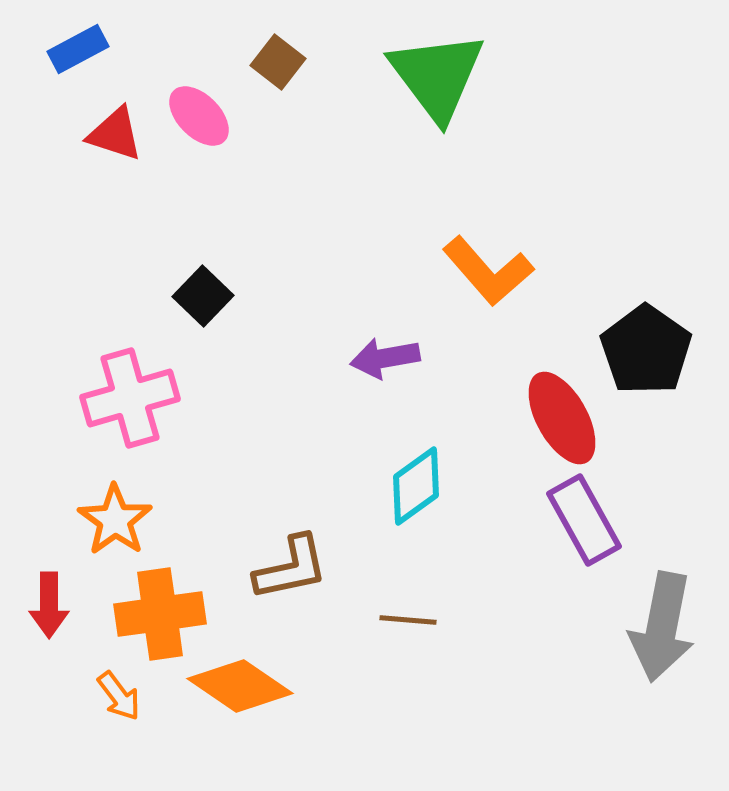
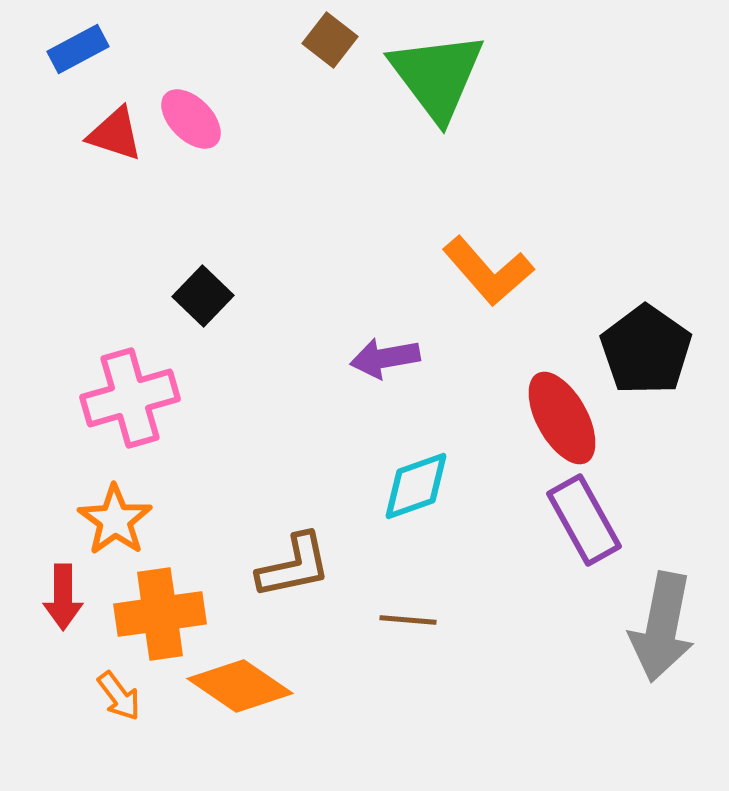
brown square: moved 52 px right, 22 px up
pink ellipse: moved 8 px left, 3 px down
cyan diamond: rotated 16 degrees clockwise
brown L-shape: moved 3 px right, 2 px up
red arrow: moved 14 px right, 8 px up
